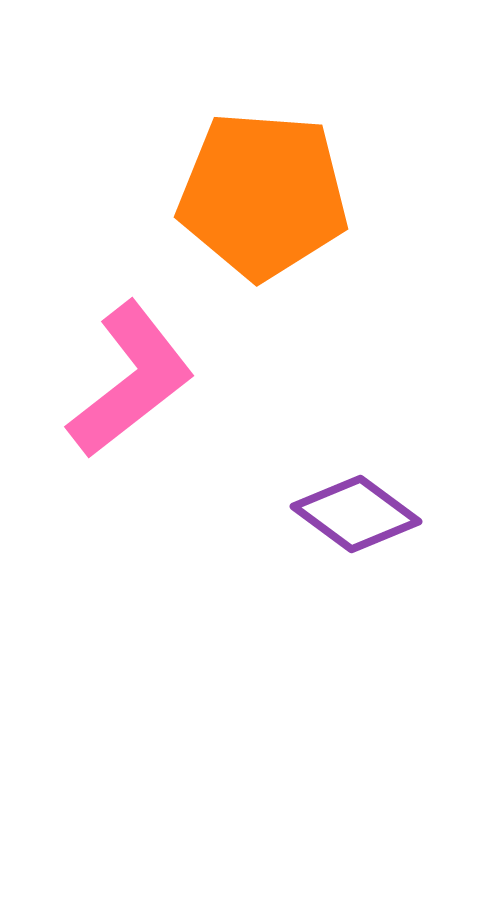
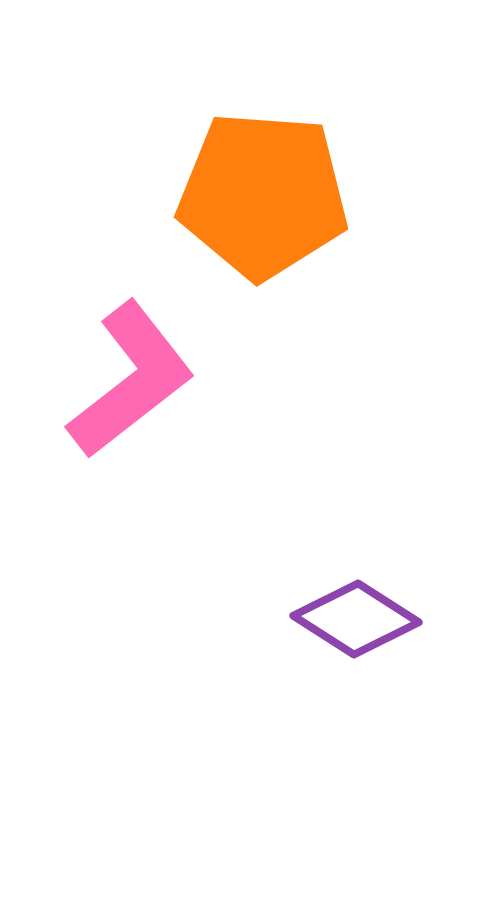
purple diamond: moved 105 px down; rotated 4 degrees counterclockwise
